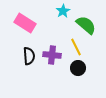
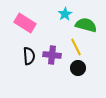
cyan star: moved 2 px right, 3 px down
green semicircle: rotated 25 degrees counterclockwise
